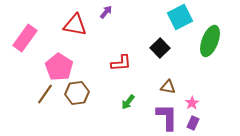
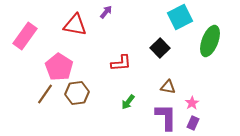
pink rectangle: moved 2 px up
purple L-shape: moved 1 px left
